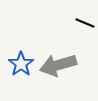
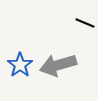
blue star: moved 1 px left, 1 px down
